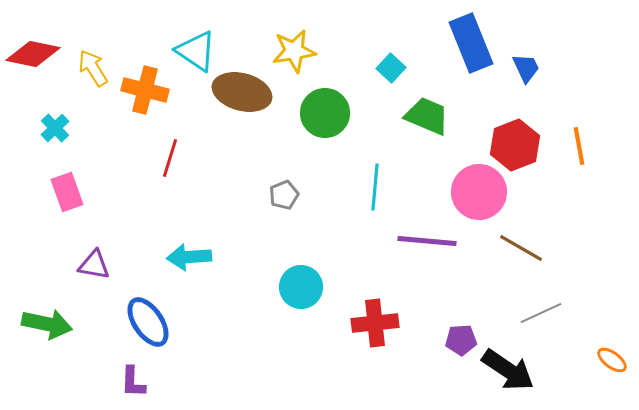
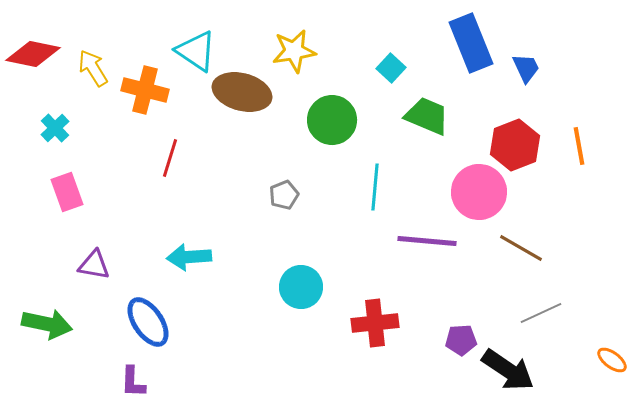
green circle: moved 7 px right, 7 px down
